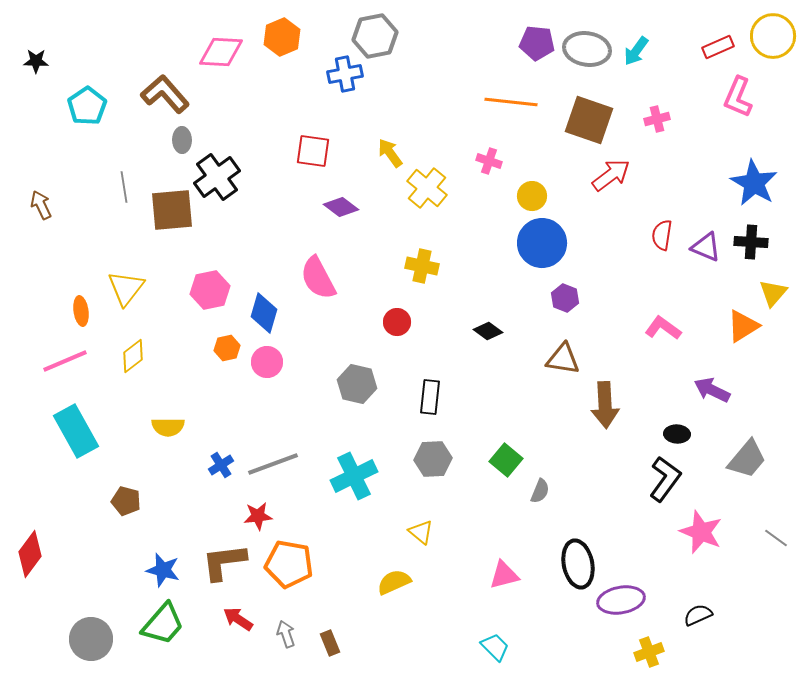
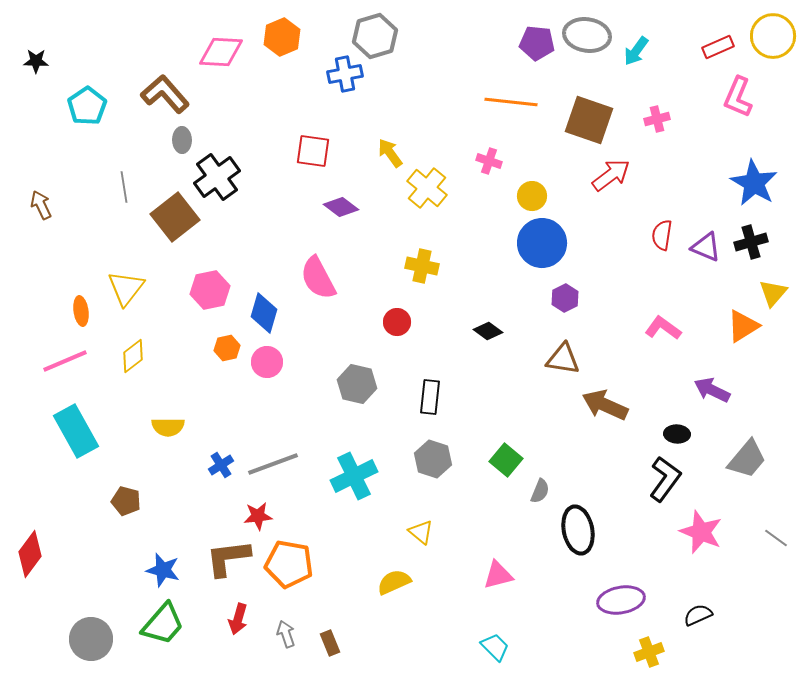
gray hexagon at (375, 36): rotated 6 degrees counterclockwise
gray ellipse at (587, 49): moved 14 px up
brown square at (172, 210): moved 3 px right, 7 px down; rotated 33 degrees counterclockwise
black cross at (751, 242): rotated 20 degrees counterclockwise
purple hexagon at (565, 298): rotated 12 degrees clockwise
brown arrow at (605, 405): rotated 117 degrees clockwise
gray hexagon at (433, 459): rotated 21 degrees clockwise
brown L-shape at (224, 562): moved 4 px right, 4 px up
black ellipse at (578, 564): moved 34 px up
pink triangle at (504, 575): moved 6 px left
red arrow at (238, 619): rotated 108 degrees counterclockwise
